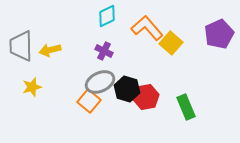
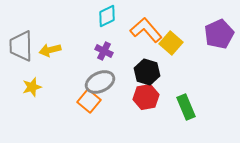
orange L-shape: moved 1 px left, 2 px down
black hexagon: moved 20 px right, 17 px up
